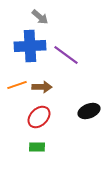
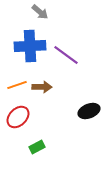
gray arrow: moved 5 px up
red ellipse: moved 21 px left
green rectangle: rotated 28 degrees counterclockwise
